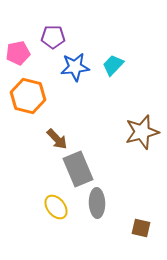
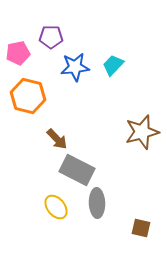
purple pentagon: moved 2 px left
gray rectangle: moved 1 px left, 1 px down; rotated 40 degrees counterclockwise
